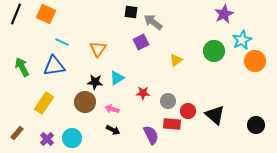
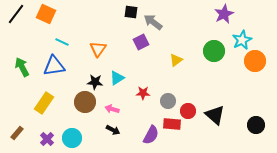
black line: rotated 15 degrees clockwise
purple semicircle: rotated 54 degrees clockwise
